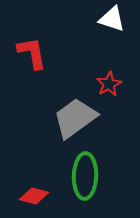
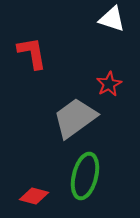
green ellipse: rotated 12 degrees clockwise
